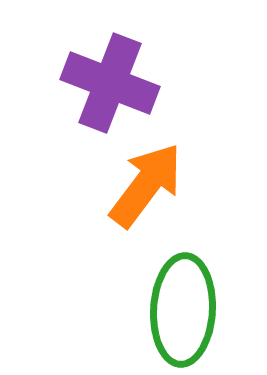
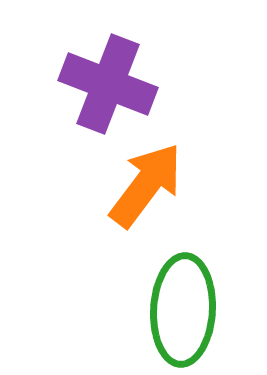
purple cross: moved 2 px left, 1 px down
